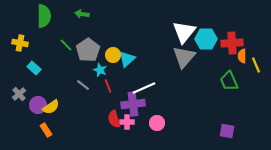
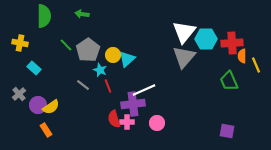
white line: moved 2 px down
